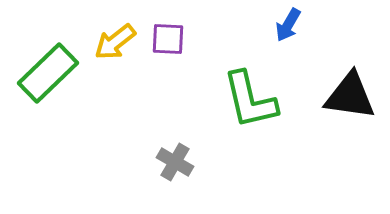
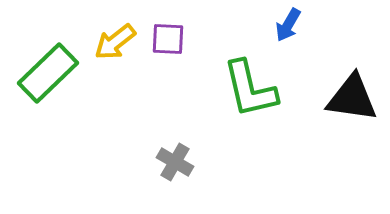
black triangle: moved 2 px right, 2 px down
green L-shape: moved 11 px up
